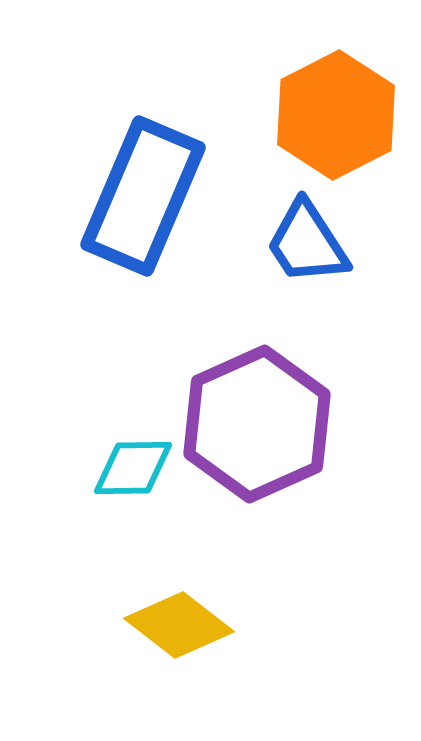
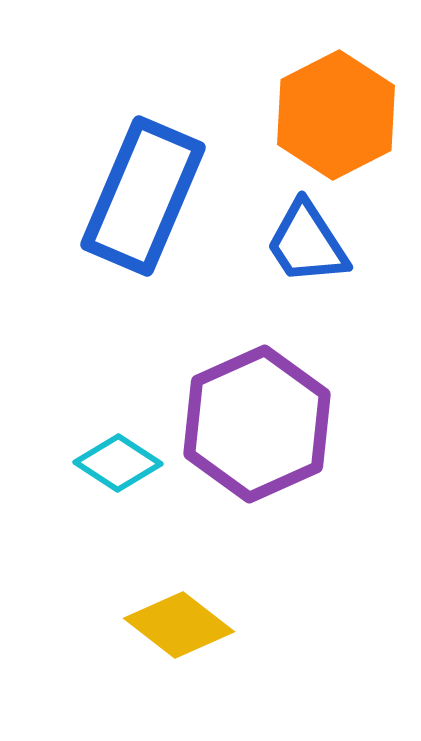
cyan diamond: moved 15 px left, 5 px up; rotated 34 degrees clockwise
